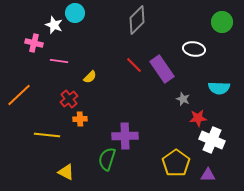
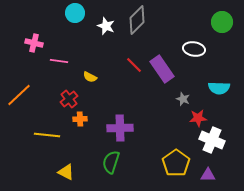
white star: moved 52 px right, 1 px down
yellow semicircle: rotated 72 degrees clockwise
purple cross: moved 5 px left, 8 px up
green semicircle: moved 4 px right, 3 px down
